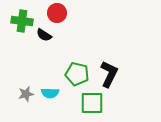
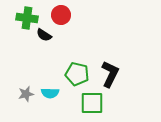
red circle: moved 4 px right, 2 px down
green cross: moved 5 px right, 3 px up
black L-shape: moved 1 px right
